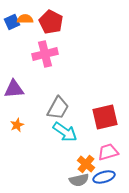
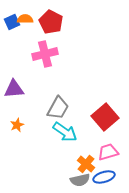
red square: rotated 28 degrees counterclockwise
gray semicircle: moved 1 px right
